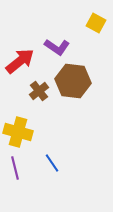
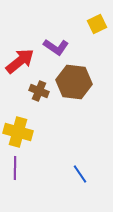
yellow square: moved 1 px right, 1 px down; rotated 36 degrees clockwise
purple L-shape: moved 1 px left
brown hexagon: moved 1 px right, 1 px down
brown cross: rotated 30 degrees counterclockwise
blue line: moved 28 px right, 11 px down
purple line: rotated 15 degrees clockwise
